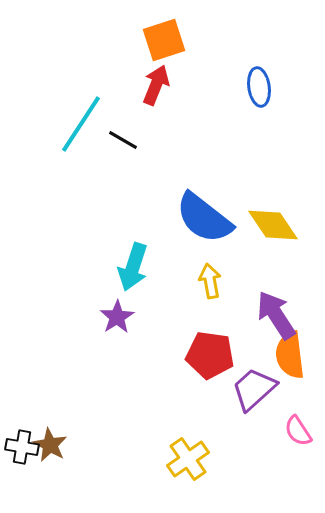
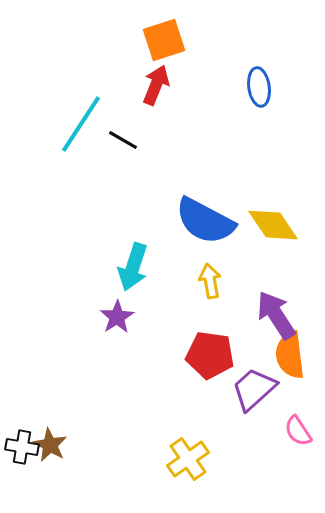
blue semicircle: moved 1 px right, 3 px down; rotated 10 degrees counterclockwise
